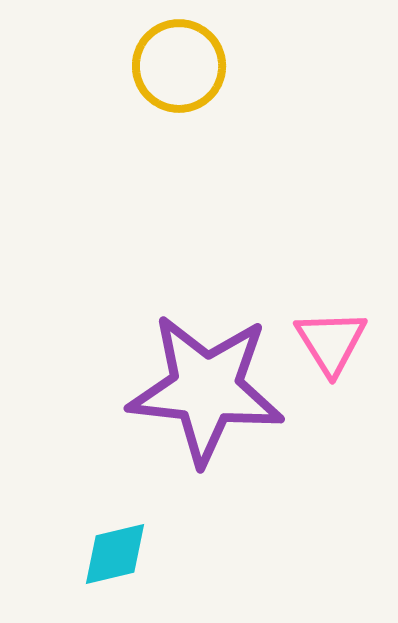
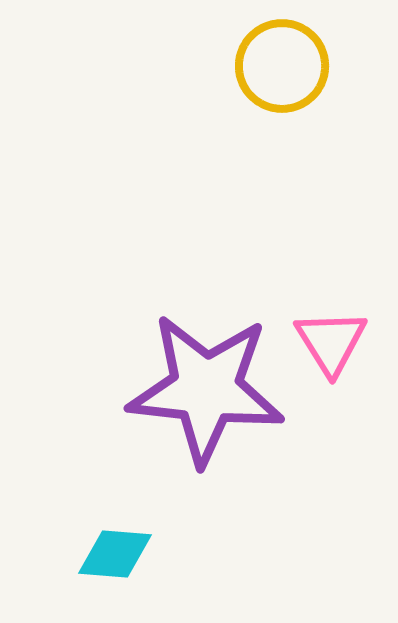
yellow circle: moved 103 px right
cyan diamond: rotated 18 degrees clockwise
